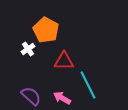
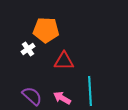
orange pentagon: rotated 25 degrees counterclockwise
cyan line: moved 2 px right, 6 px down; rotated 24 degrees clockwise
purple semicircle: moved 1 px right
